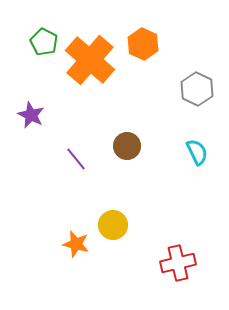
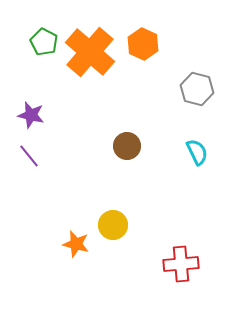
orange cross: moved 8 px up
gray hexagon: rotated 12 degrees counterclockwise
purple star: rotated 12 degrees counterclockwise
purple line: moved 47 px left, 3 px up
red cross: moved 3 px right, 1 px down; rotated 8 degrees clockwise
